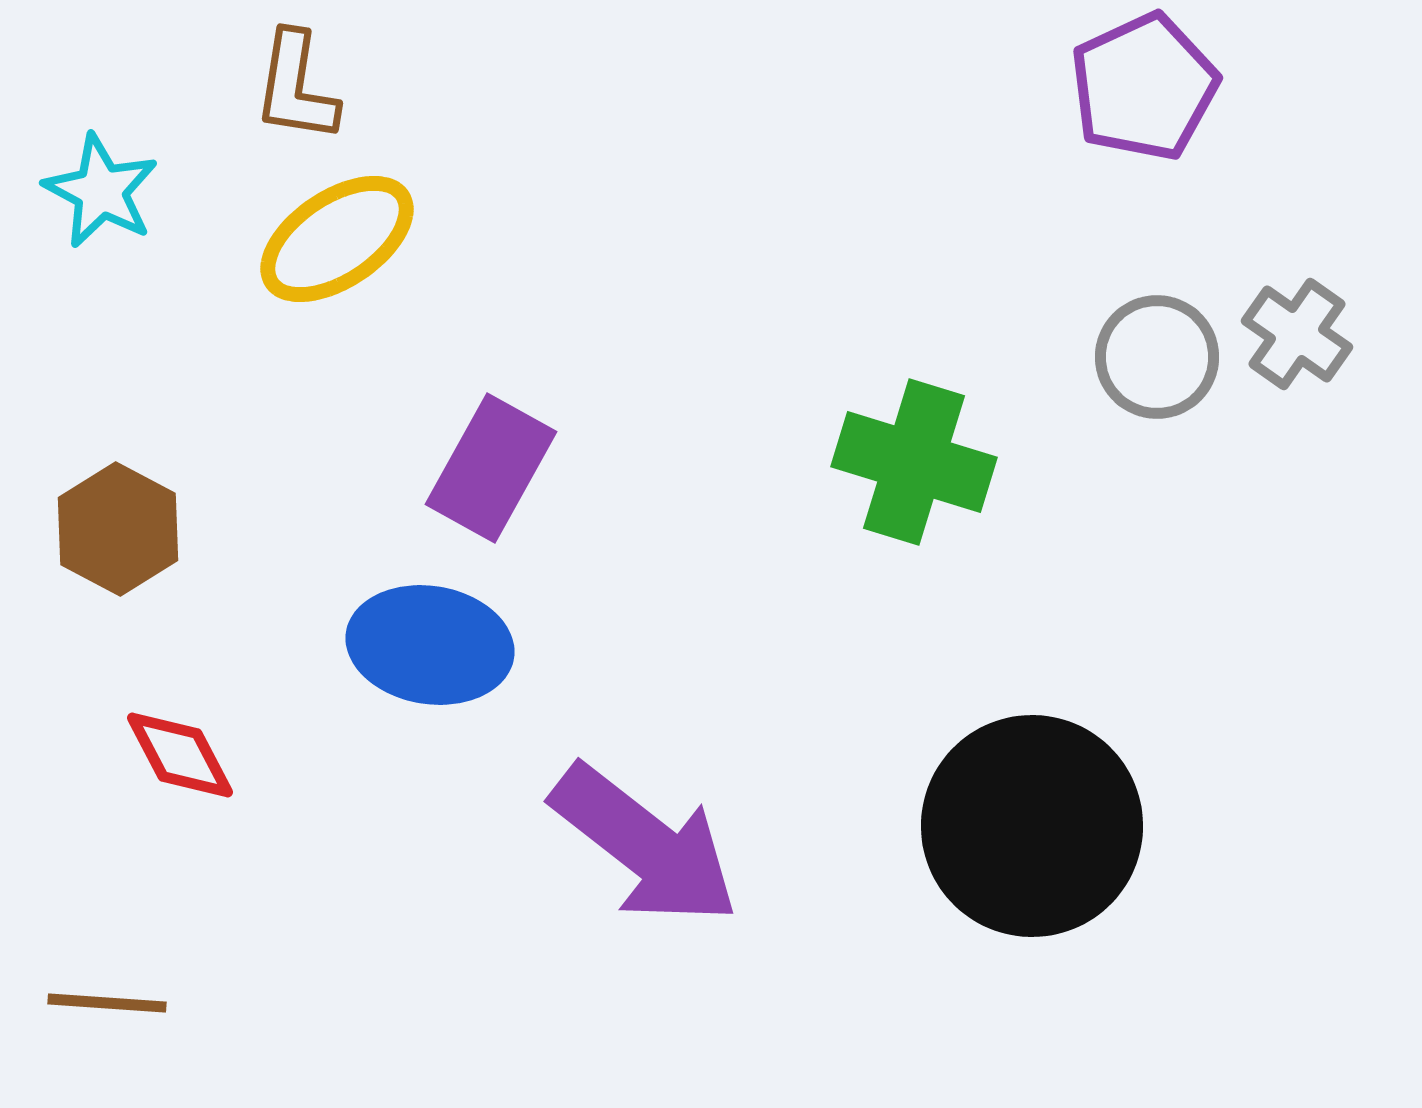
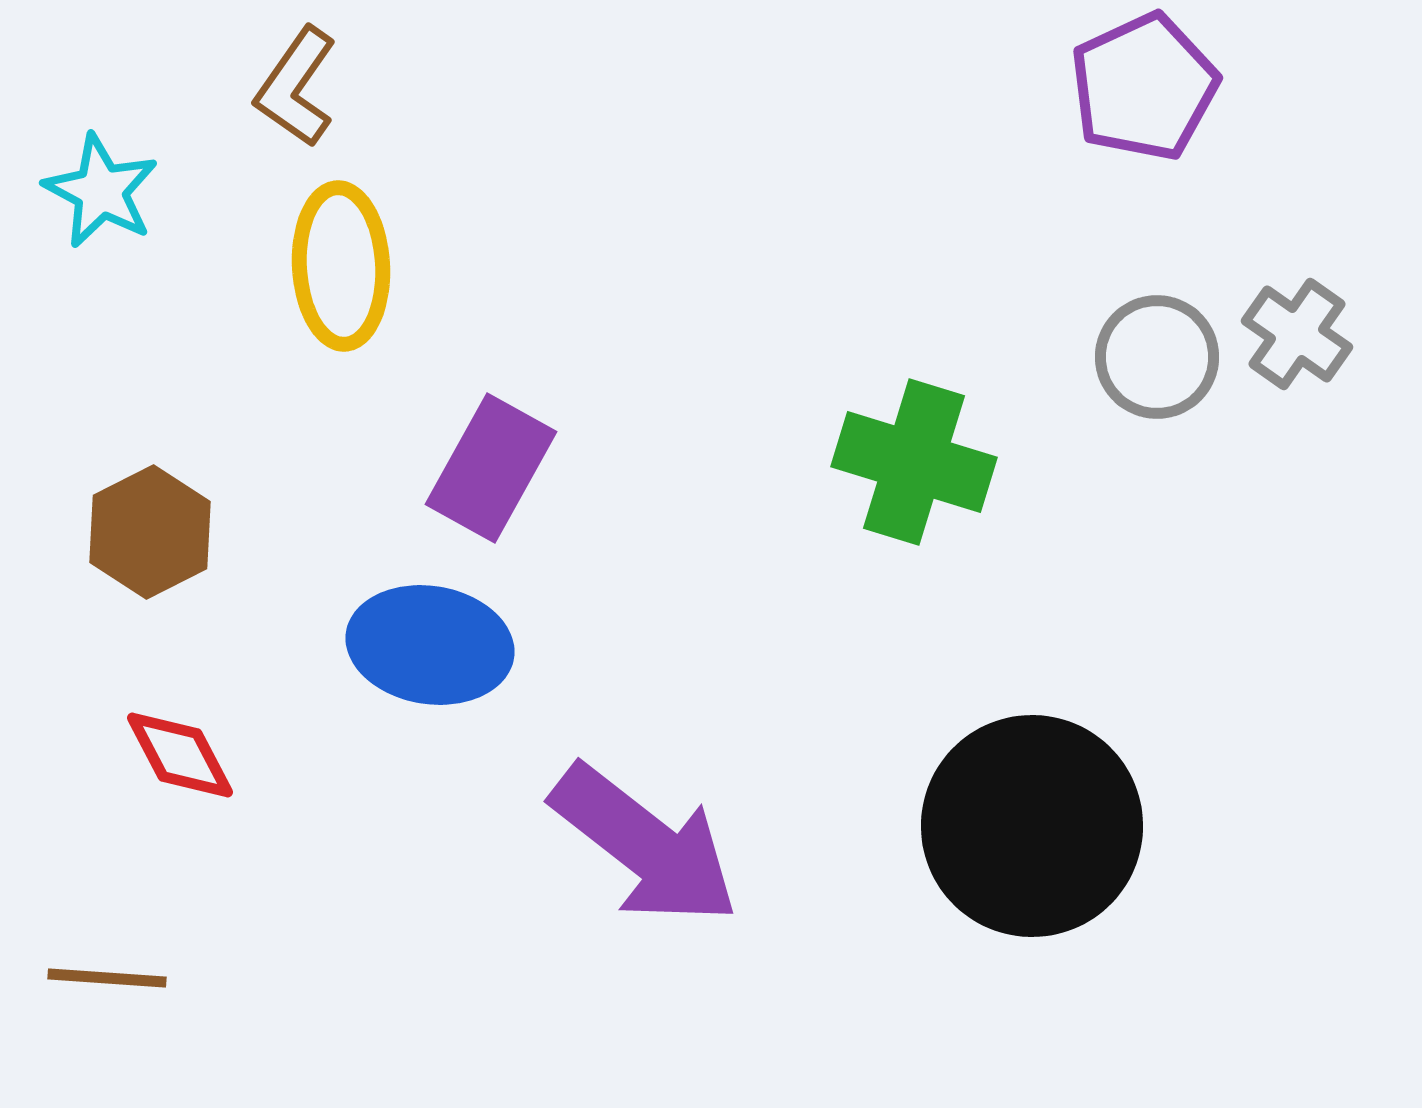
brown L-shape: rotated 26 degrees clockwise
yellow ellipse: moved 4 px right, 27 px down; rotated 59 degrees counterclockwise
brown hexagon: moved 32 px right, 3 px down; rotated 5 degrees clockwise
brown line: moved 25 px up
